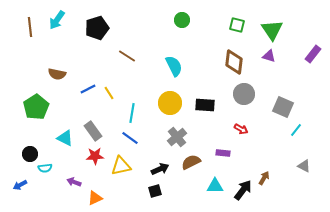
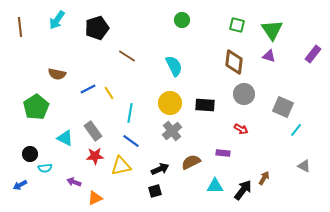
brown line at (30, 27): moved 10 px left
cyan line at (132, 113): moved 2 px left
gray cross at (177, 137): moved 5 px left, 6 px up
blue line at (130, 138): moved 1 px right, 3 px down
